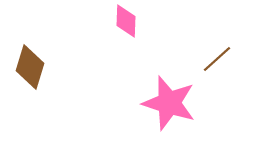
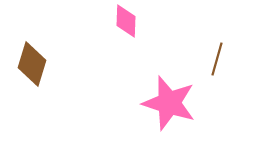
brown line: rotated 32 degrees counterclockwise
brown diamond: moved 2 px right, 3 px up
